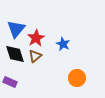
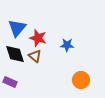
blue triangle: moved 1 px right, 1 px up
red star: moved 2 px right; rotated 24 degrees counterclockwise
blue star: moved 4 px right, 1 px down; rotated 24 degrees counterclockwise
brown triangle: rotated 40 degrees counterclockwise
orange circle: moved 4 px right, 2 px down
